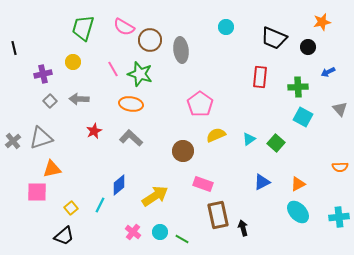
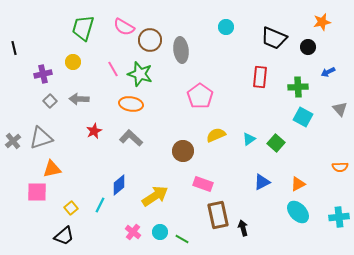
pink pentagon at (200, 104): moved 8 px up
